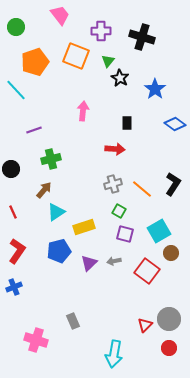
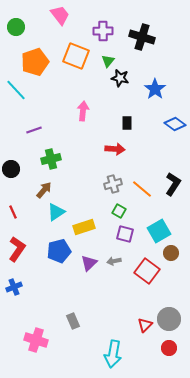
purple cross: moved 2 px right
black star: rotated 18 degrees counterclockwise
red L-shape: moved 2 px up
cyan arrow: moved 1 px left
